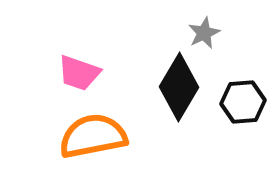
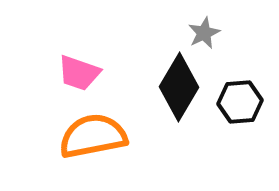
black hexagon: moved 3 px left
